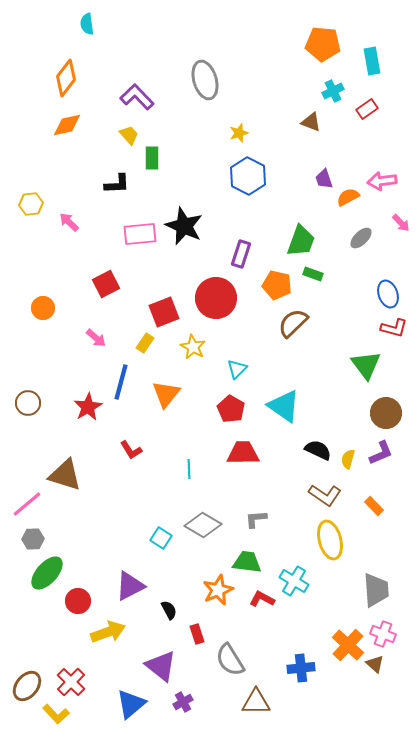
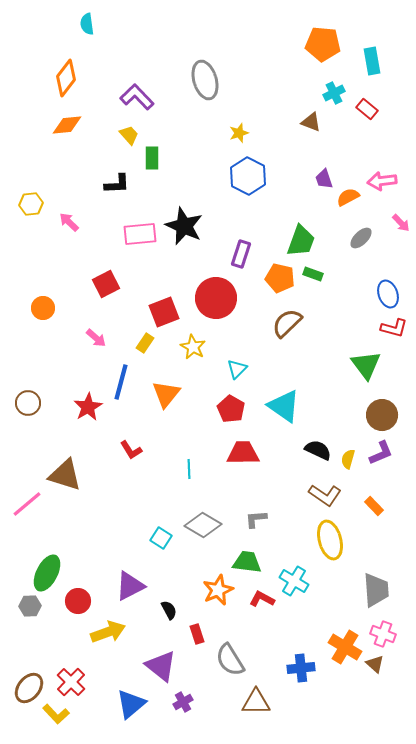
cyan cross at (333, 91): moved 1 px right, 2 px down
red rectangle at (367, 109): rotated 75 degrees clockwise
orange diamond at (67, 125): rotated 8 degrees clockwise
orange pentagon at (277, 285): moved 3 px right, 7 px up
brown semicircle at (293, 323): moved 6 px left
brown circle at (386, 413): moved 4 px left, 2 px down
gray hexagon at (33, 539): moved 3 px left, 67 px down
green ellipse at (47, 573): rotated 15 degrees counterclockwise
orange cross at (348, 645): moved 3 px left, 2 px down; rotated 12 degrees counterclockwise
brown ellipse at (27, 686): moved 2 px right, 2 px down
